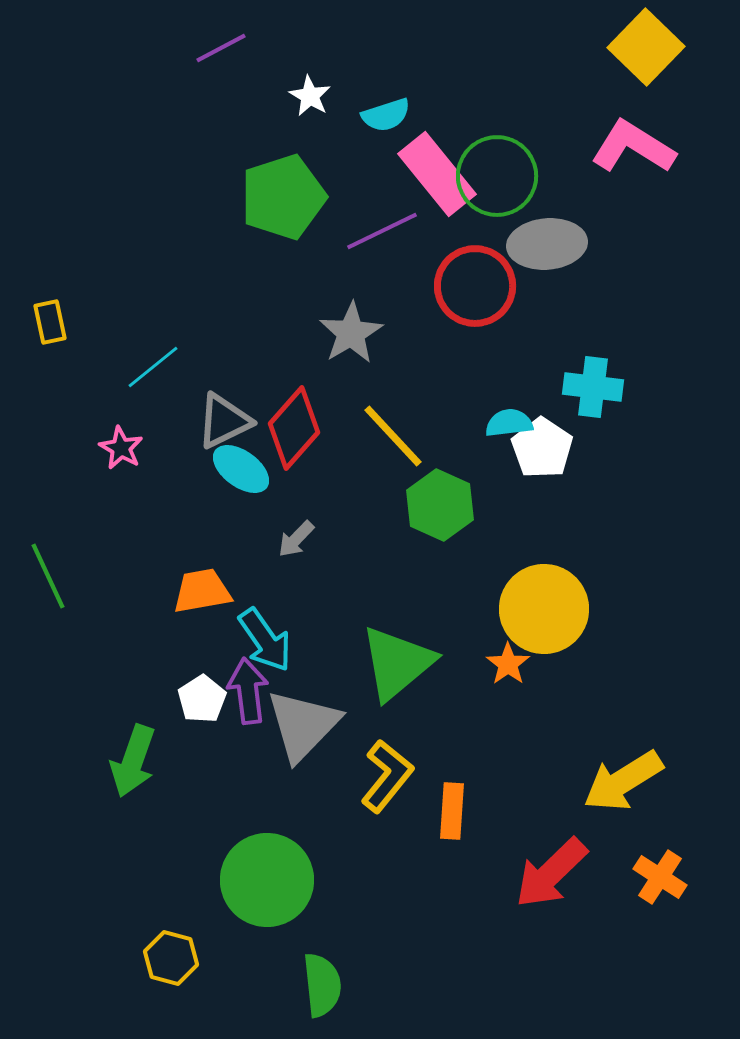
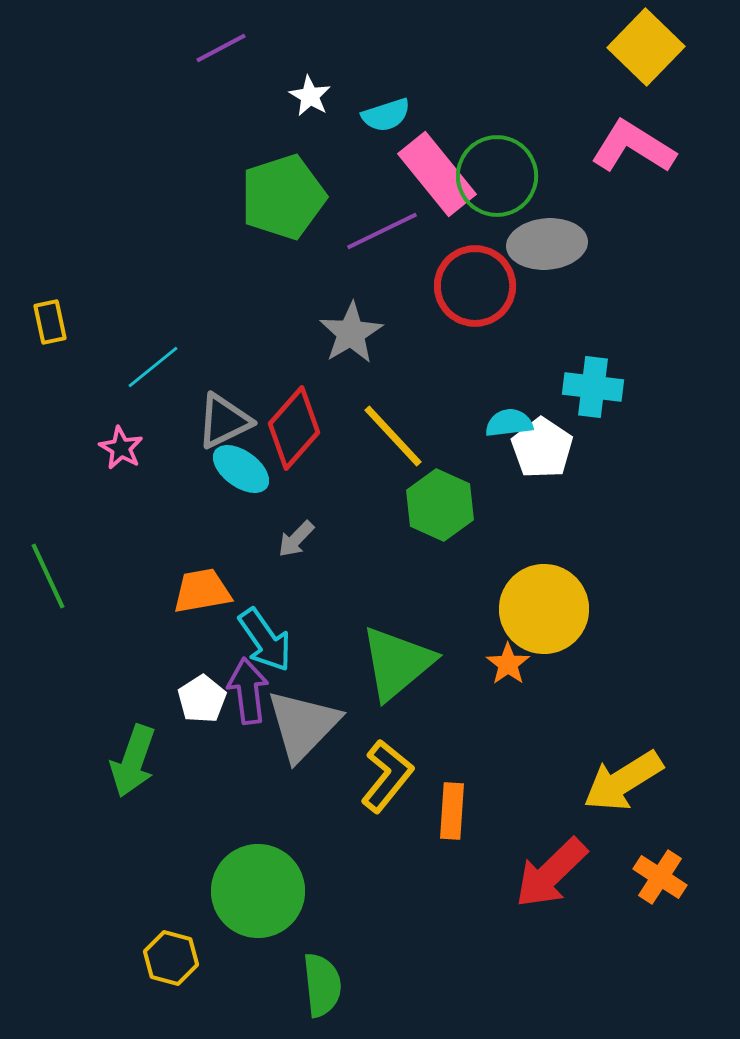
green circle at (267, 880): moved 9 px left, 11 px down
